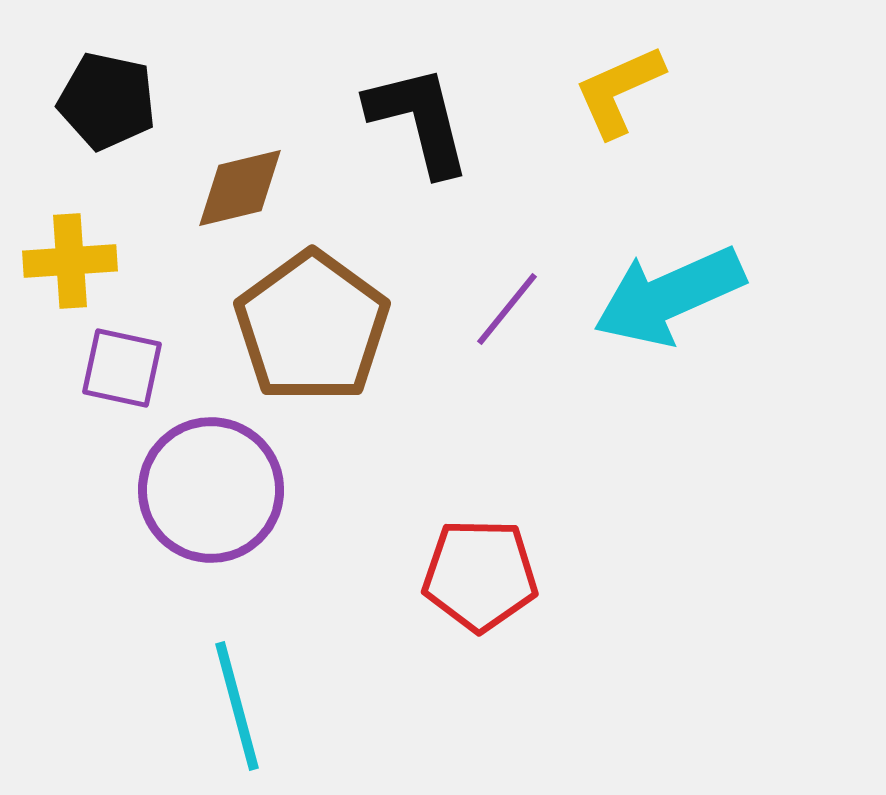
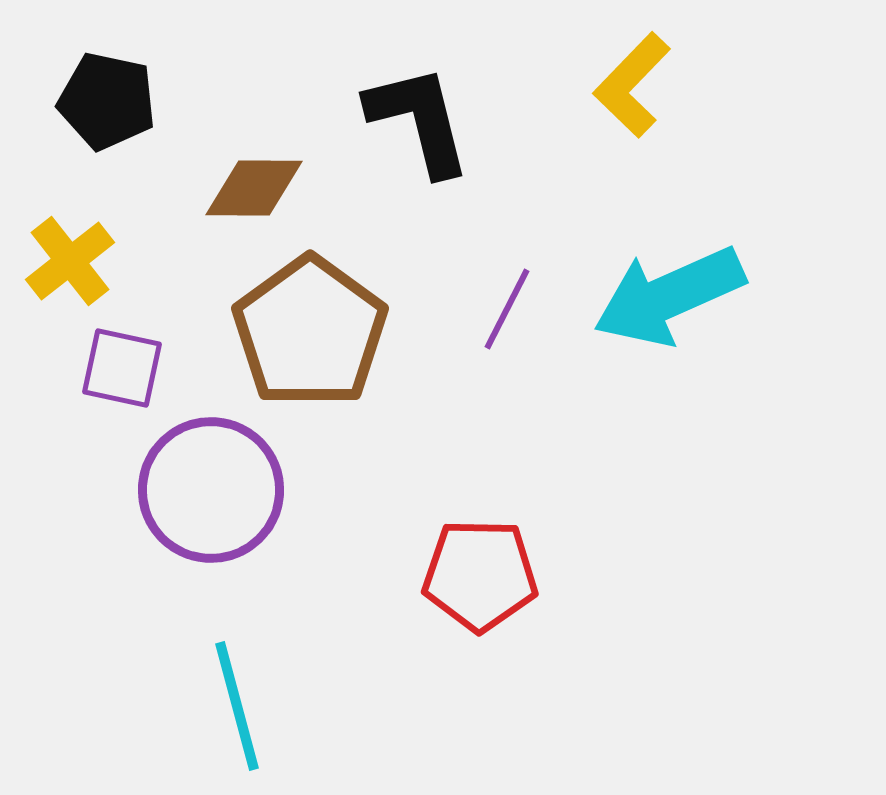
yellow L-shape: moved 13 px right, 6 px up; rotated 22 degrees counterclockwise
brown diamond: moved 14 px right; rotated 14 degrees clockwise
yellow cross: rotated 34 degrees counterclockwise
purple line: rotated 12 degrees counterclockwise
brown pentagon: moved 2 px left, 5 px down
